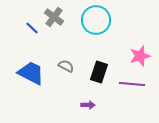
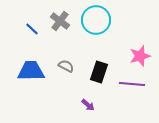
gray cross: moved 6 px right, 4 px down
blue line: moved 1 px down
blue trapezoid: moved 2 px up; rotated 28 degrees counterclockwise
purple arrow: rotated 40 degrees clockwise
